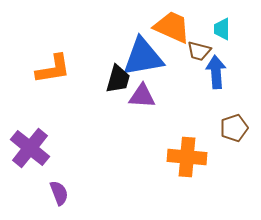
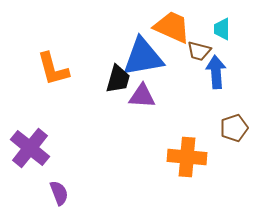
orange L-shape: rotated 84 degrees clockwise
